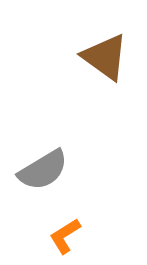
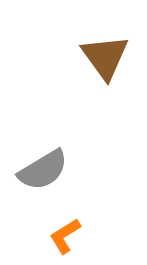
brown triangle: rotated 18 degrees clockwise
